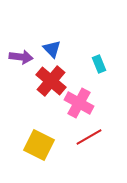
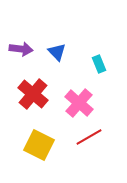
blue triangle: moved 5 px right, 3 px down
purple arrow: moved 8 px up
red cross: moved 18 px left, 13 px down
pink cross: rotated 12 degrees clockwise
